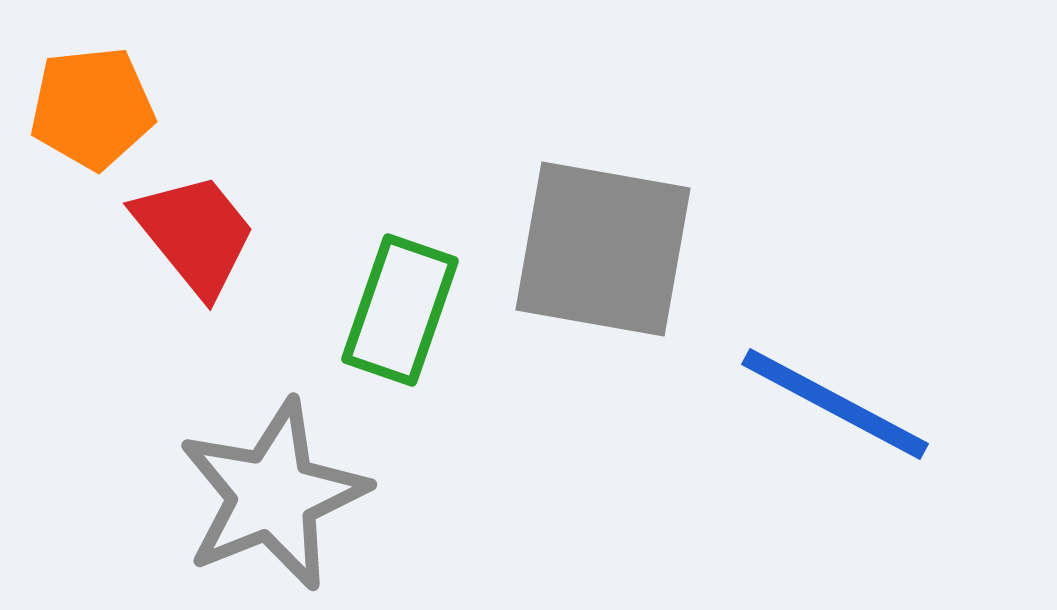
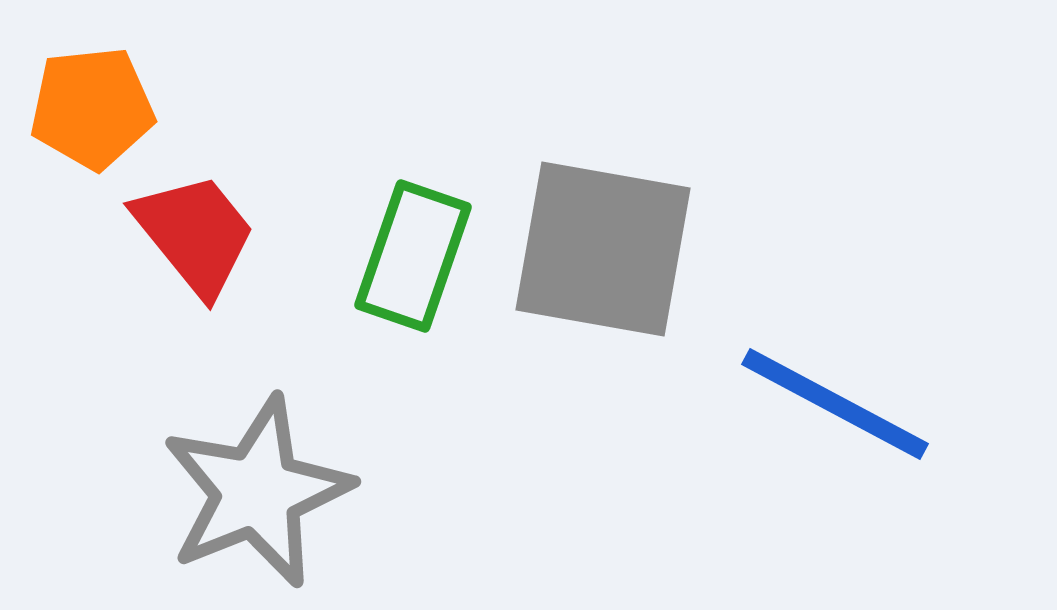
green rectangle: moved 13 px right, 54 px up
gray star: moved 16 px left, 3 px up
